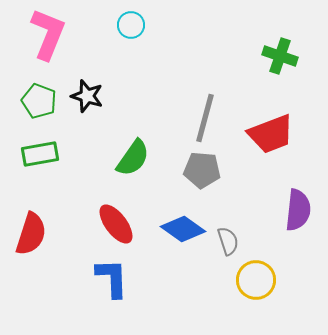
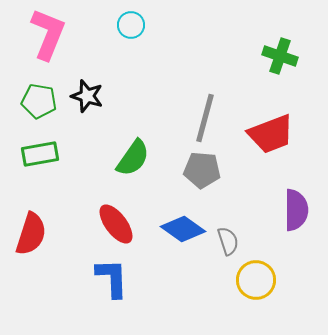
green pentagon: rotated 12 degrees counterclockwise
purple semicircle: moved 2 px left; rotated 6 degrees counterclockwise
